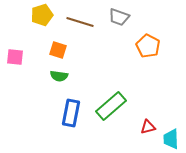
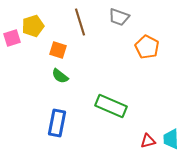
yellow pentagon: moved 9 px left, 11 px down
brown line: rotated 56 degrees clockwise
orange pentagon: moved 1 px left, 1 px down
pink square: moved 3 px left, 19 px up; rotated 24 degrees counterclockwise
green semicircle: moved 1 px right; rotated 30 degrees clockwise
green rectangle: rotated 64 degrees clockwise
blue rectangle: moved 14 px left, 10 px down
red triangle: moved 14 px down
